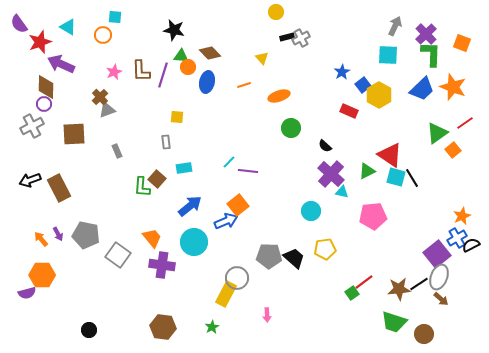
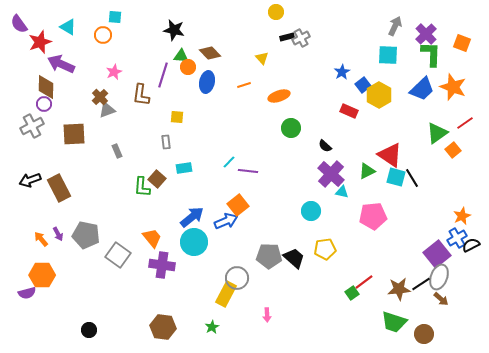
brown L-shape at (141, 71): moved 24 px down; rotated 10 degrees clockwise
blue arrow at (190, 206): moved 2 px right, 11 px down
black line at (419, 284): moved 2 px right
